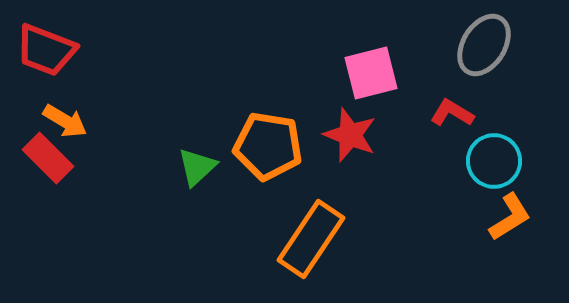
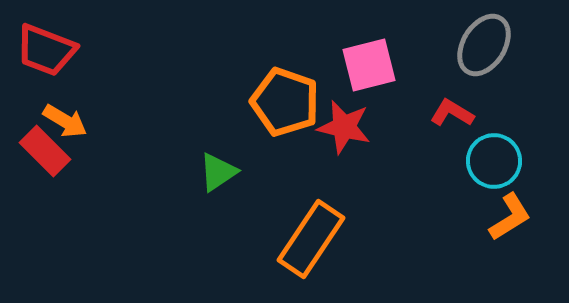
pink square: moved 2 px left, 8 px up
red star: moved 6 px left, 8 px up; rotated 8 degrees counterclockwise
orange pentagon: moved 17 px right, 44 px up; rotated 10 degrees clockwise
red rectangle: moved 3 px left, 7 px up
green triangle: moved 21 px right, 5 px down; rotated 9 degrees clockwise
